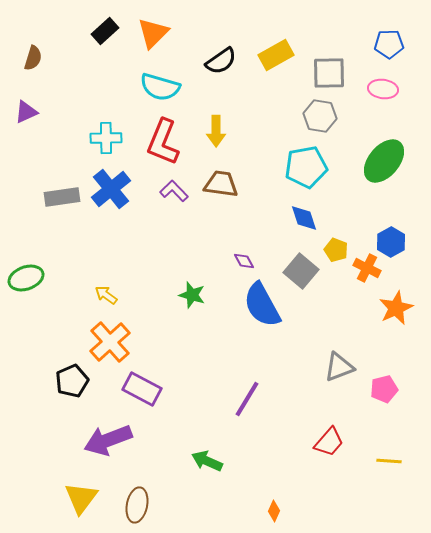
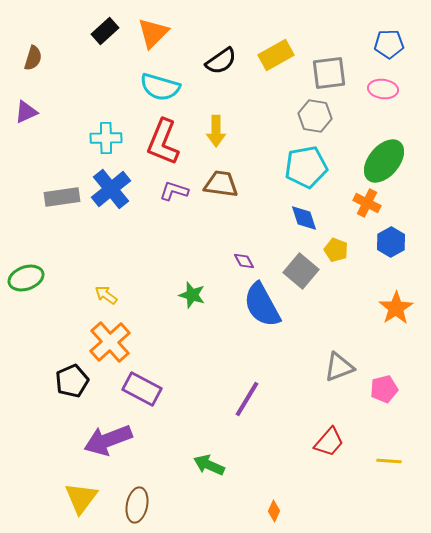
gray square at (329, 73): rotated 6 degrees counterclockwise
gray hexagon at (320, 116): moved 5 px left
purple L-shape at (174, 191): rotated 28 degrees counterclockwise
orange cross at (367, 268): moved 65 px up
orange star at (396, 308): rotated 8 degrees counterclockwise
green arrow at (207, 461): moved 2 px right, 4 px down
